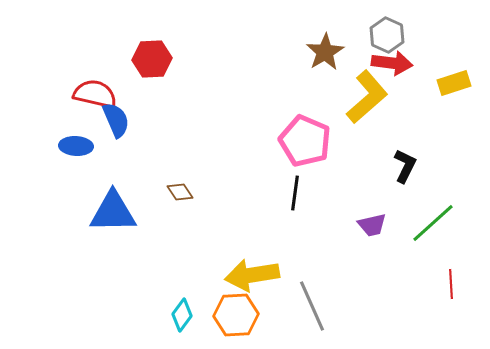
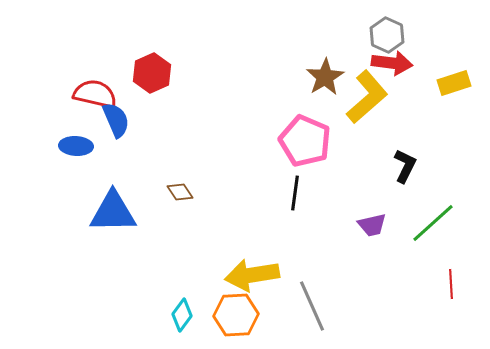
brown star: moved 25 px down
red hexagon: moved 14 px down; rotated 21 degrees counterclockwise
